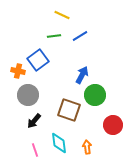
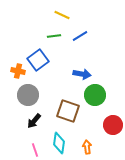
blue arrow: moved 1 px up; rotated 72 degrees clockwise
brown square: moved 1 px left, 1 px down
cyan diamond: rotated 15 degrees clockwise
